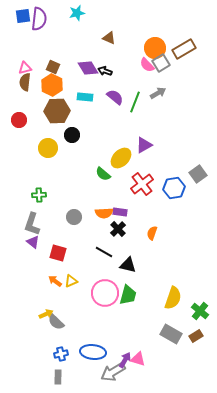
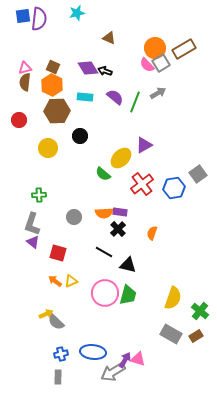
black circle at (72, 135): moved 8 px right, 1 px down
